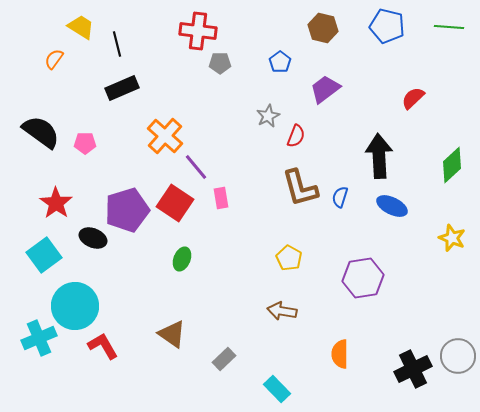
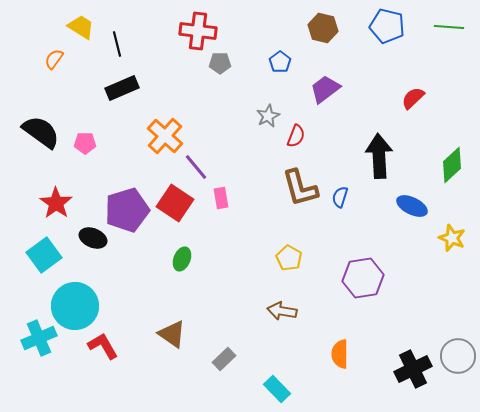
blue ellipse at (392, 206): moved 20 px right
